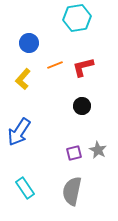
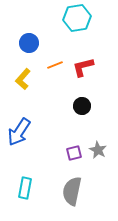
cyan rectangle: rotated 45 degrees clockwise
